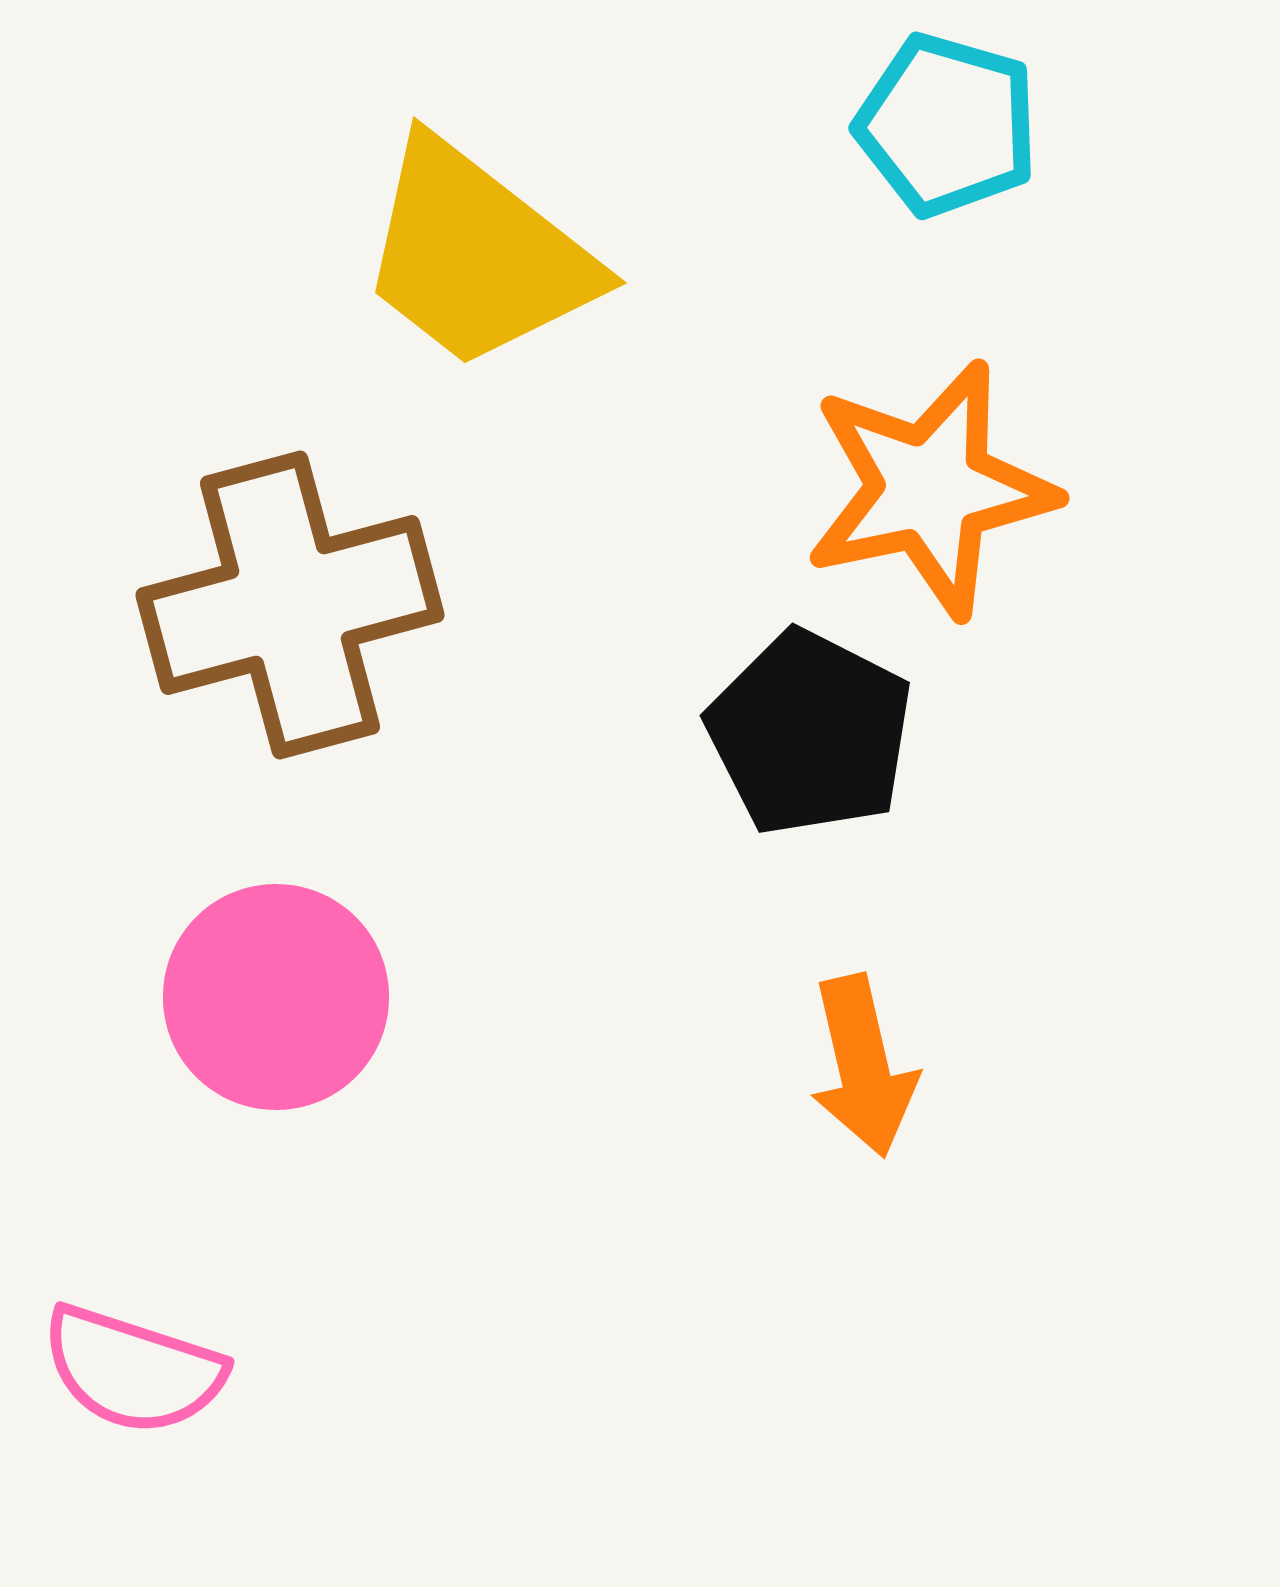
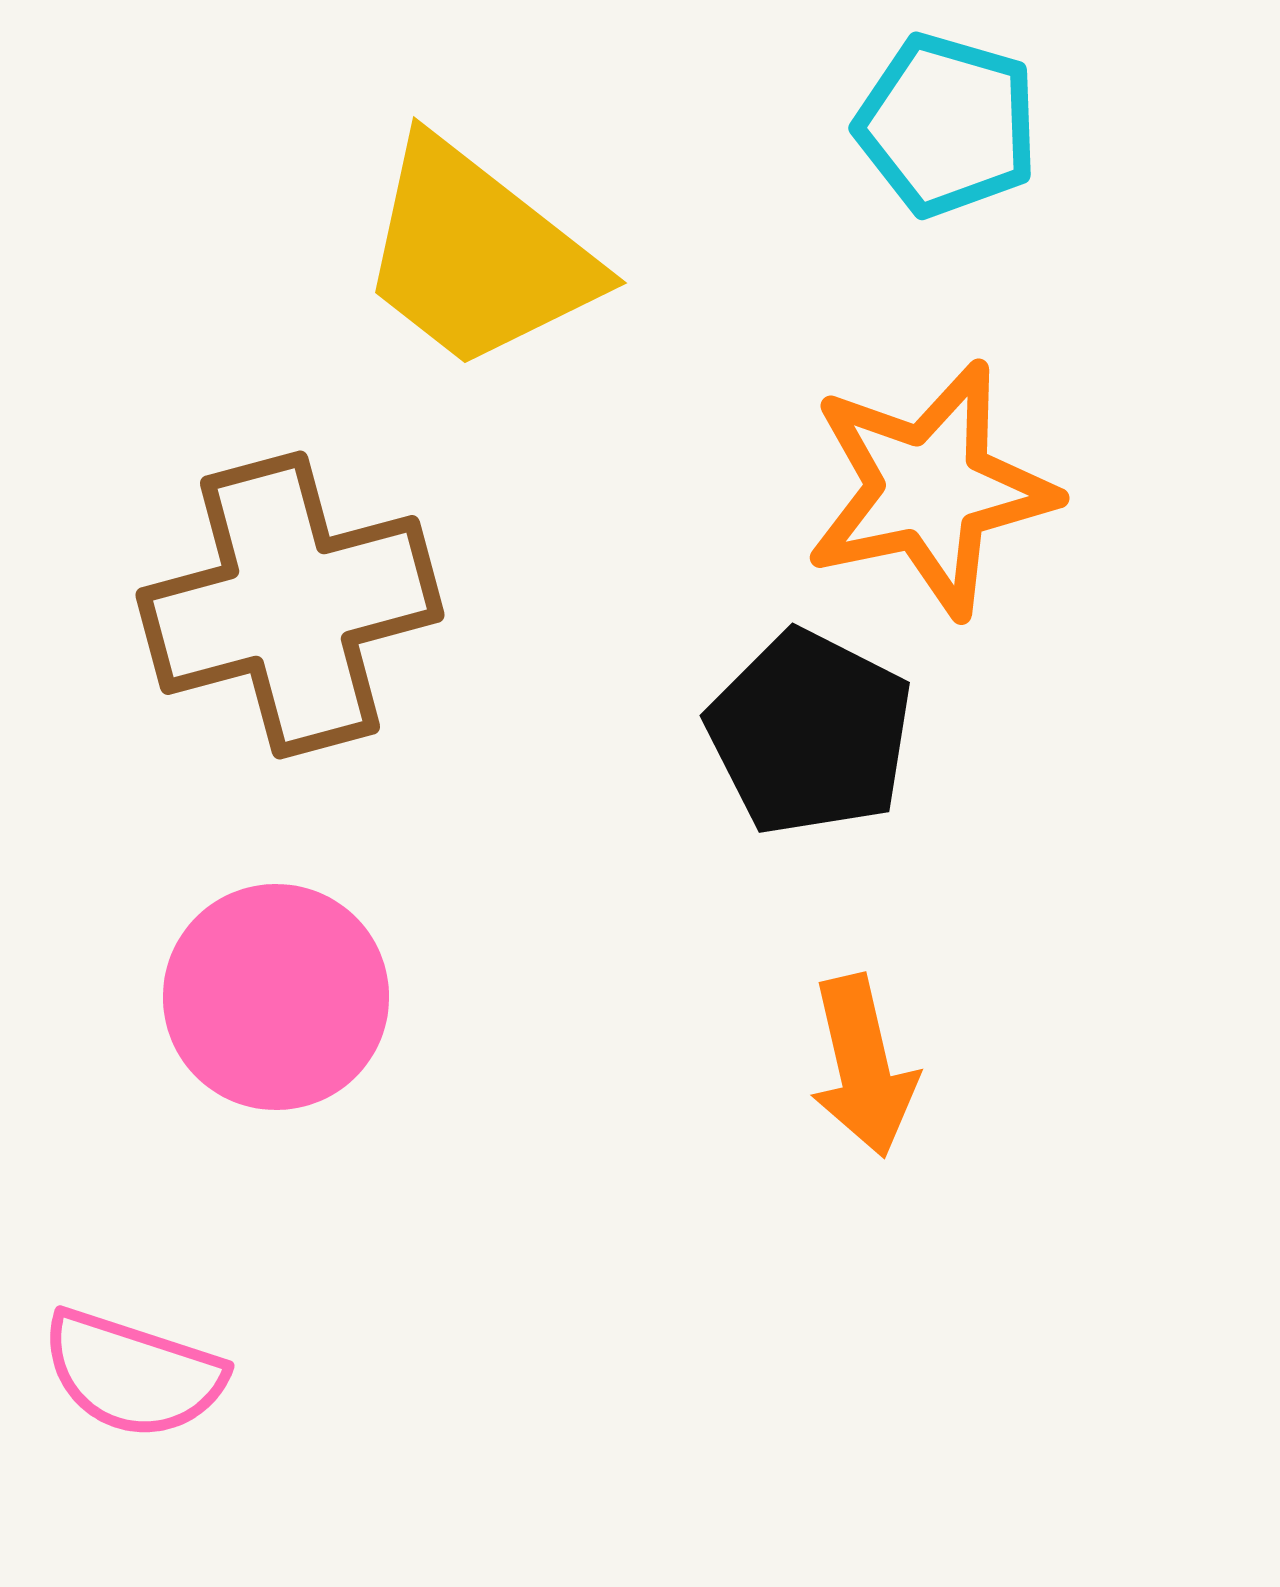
pink semicircle: moved 4 px down
